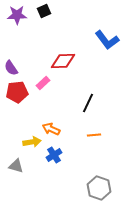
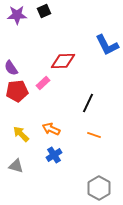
blue L-shape: moved 5 px down; rotated 10 degrees clockwise
red pentagon: moved 1 px up
orange line: rotated 24 degrees clockwise
yellow arrow: moved 11 px left, 8 px up; rotated 126 degrees counterclockwise
gray hexagon: rotated 10 degrees clockwise
